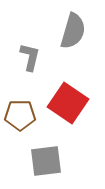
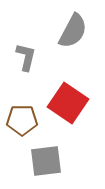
gray semicircle: rotated 12 degrees clockwise
gray L-shape: moved 4 px left
brown pentagon: moved 2 px right, 5 px down
